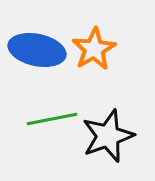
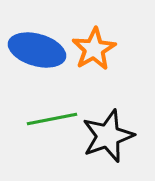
blue ellipse: rotated 4 degrees clockwise
